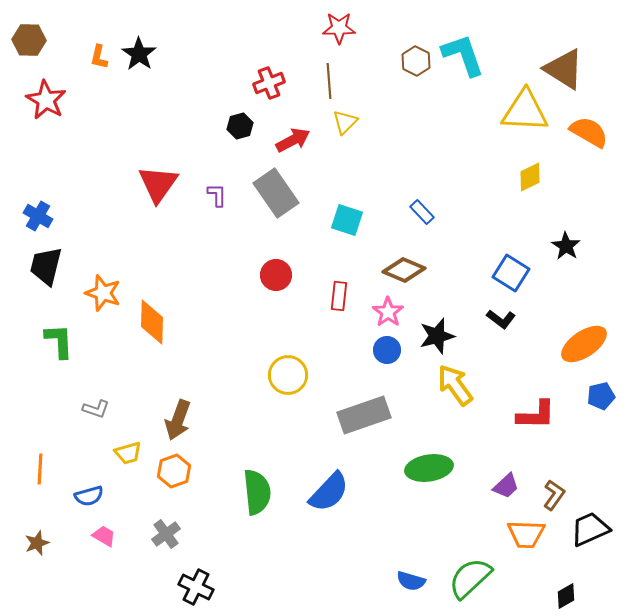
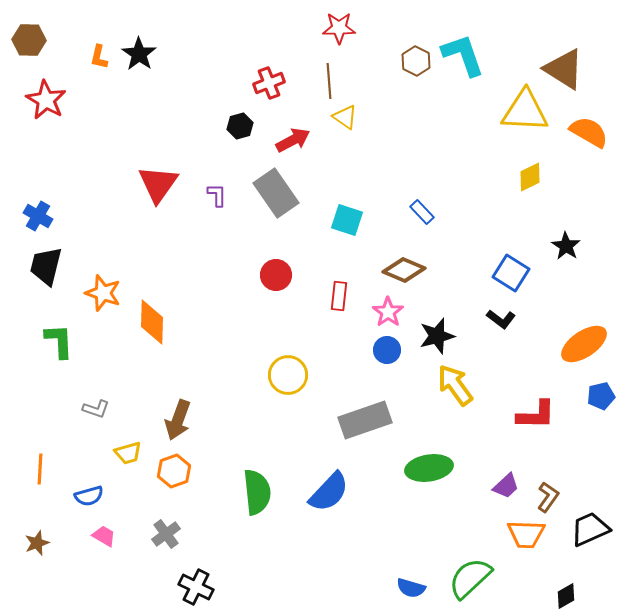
yellow triangle at (345, 122): moved 5 px up; rotated 40 degrees counterclockwise
gray rectangle at (364, 415): moved 1 px right, 5 px down
brown L-shape at (554, 495): moved 6 px left, 2 px down
blue semicircle at (411, 581): moved 7 px down
